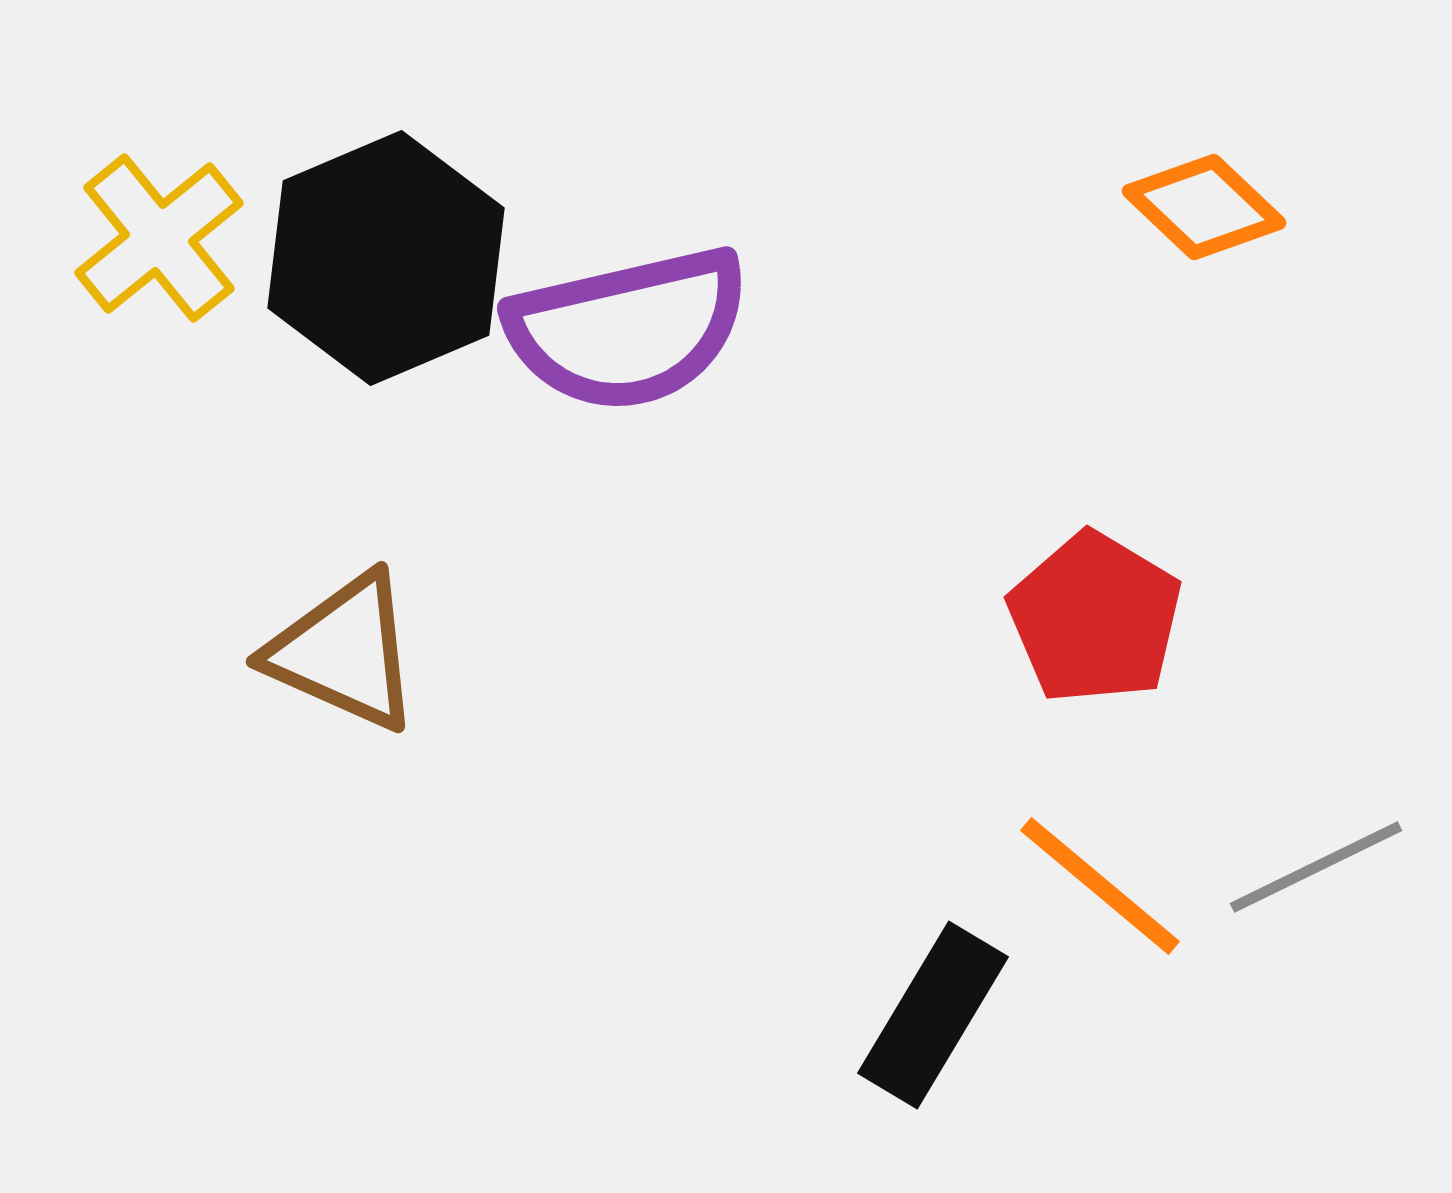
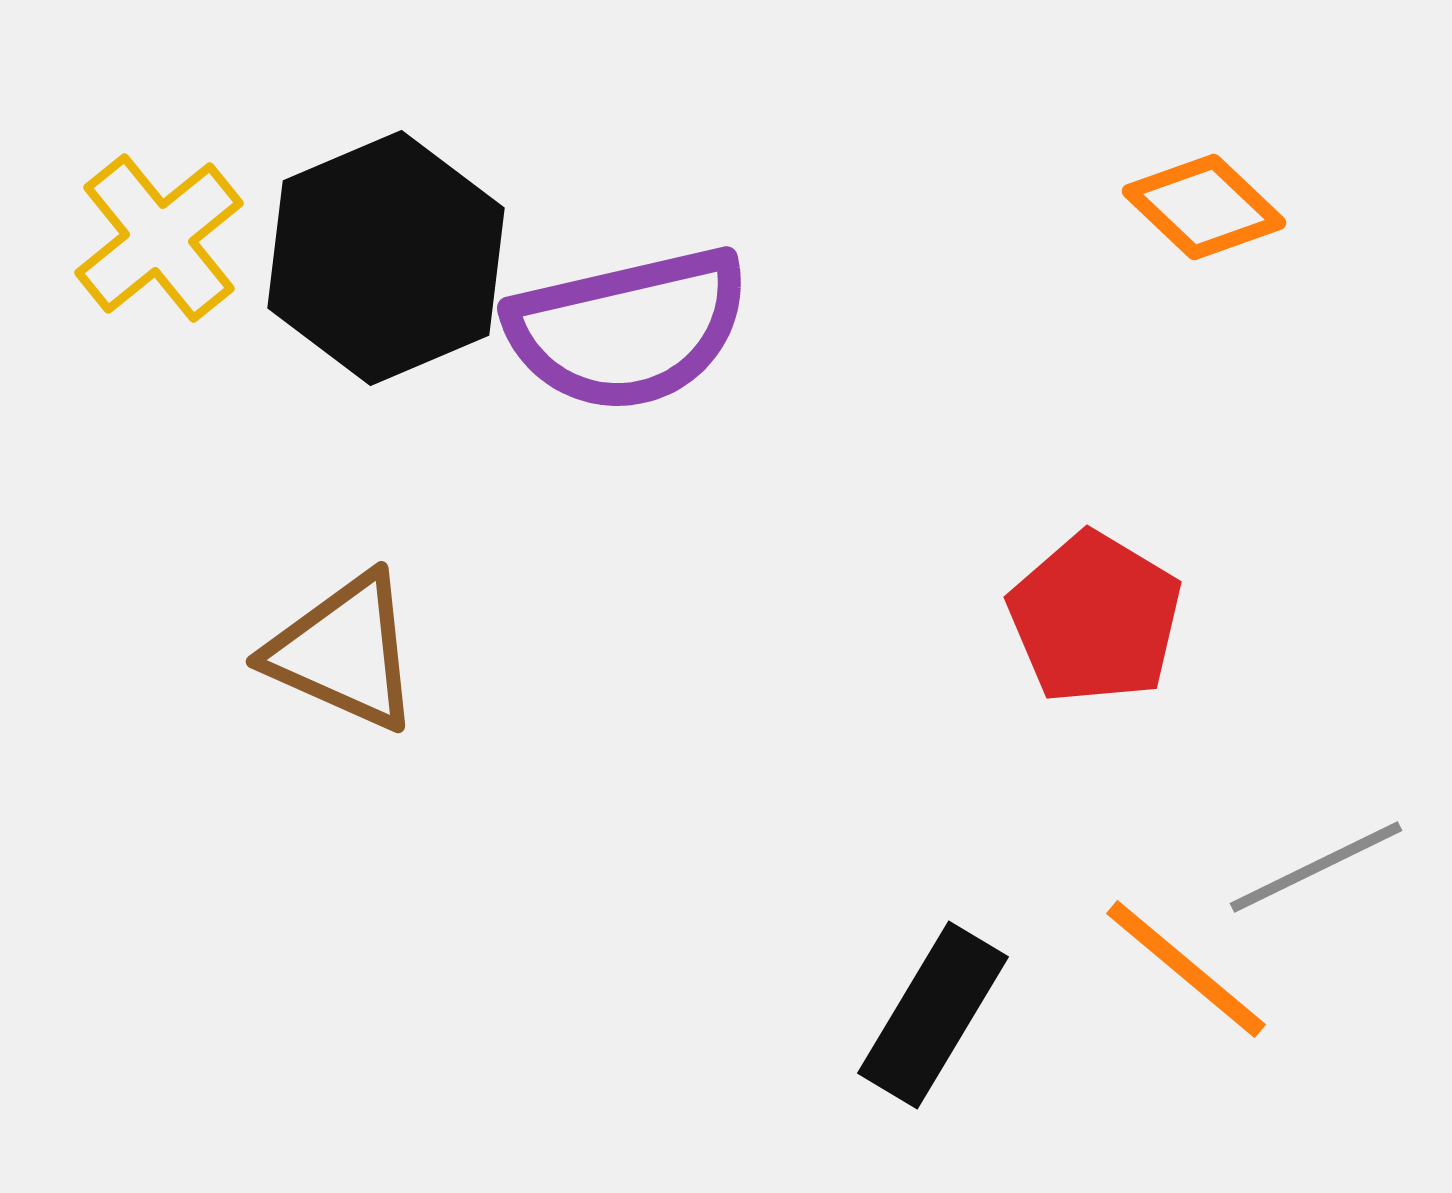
orange line: moved 86 px right, 83 px down
